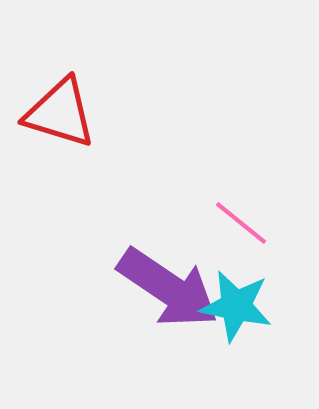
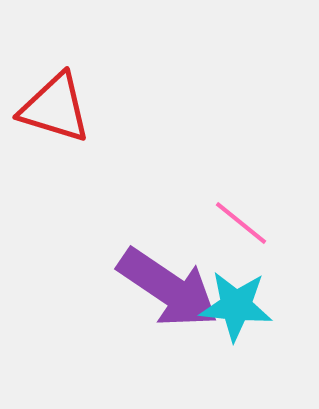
red triangle: moved 5 px left, 5 px up
cyan star: rotated 6 degrees counterclockwise
